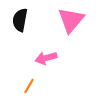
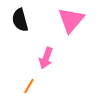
black semicircle: rotated 25 degrees counterclockwise
pink arrow: rotated 55 degrees counterclockwise
